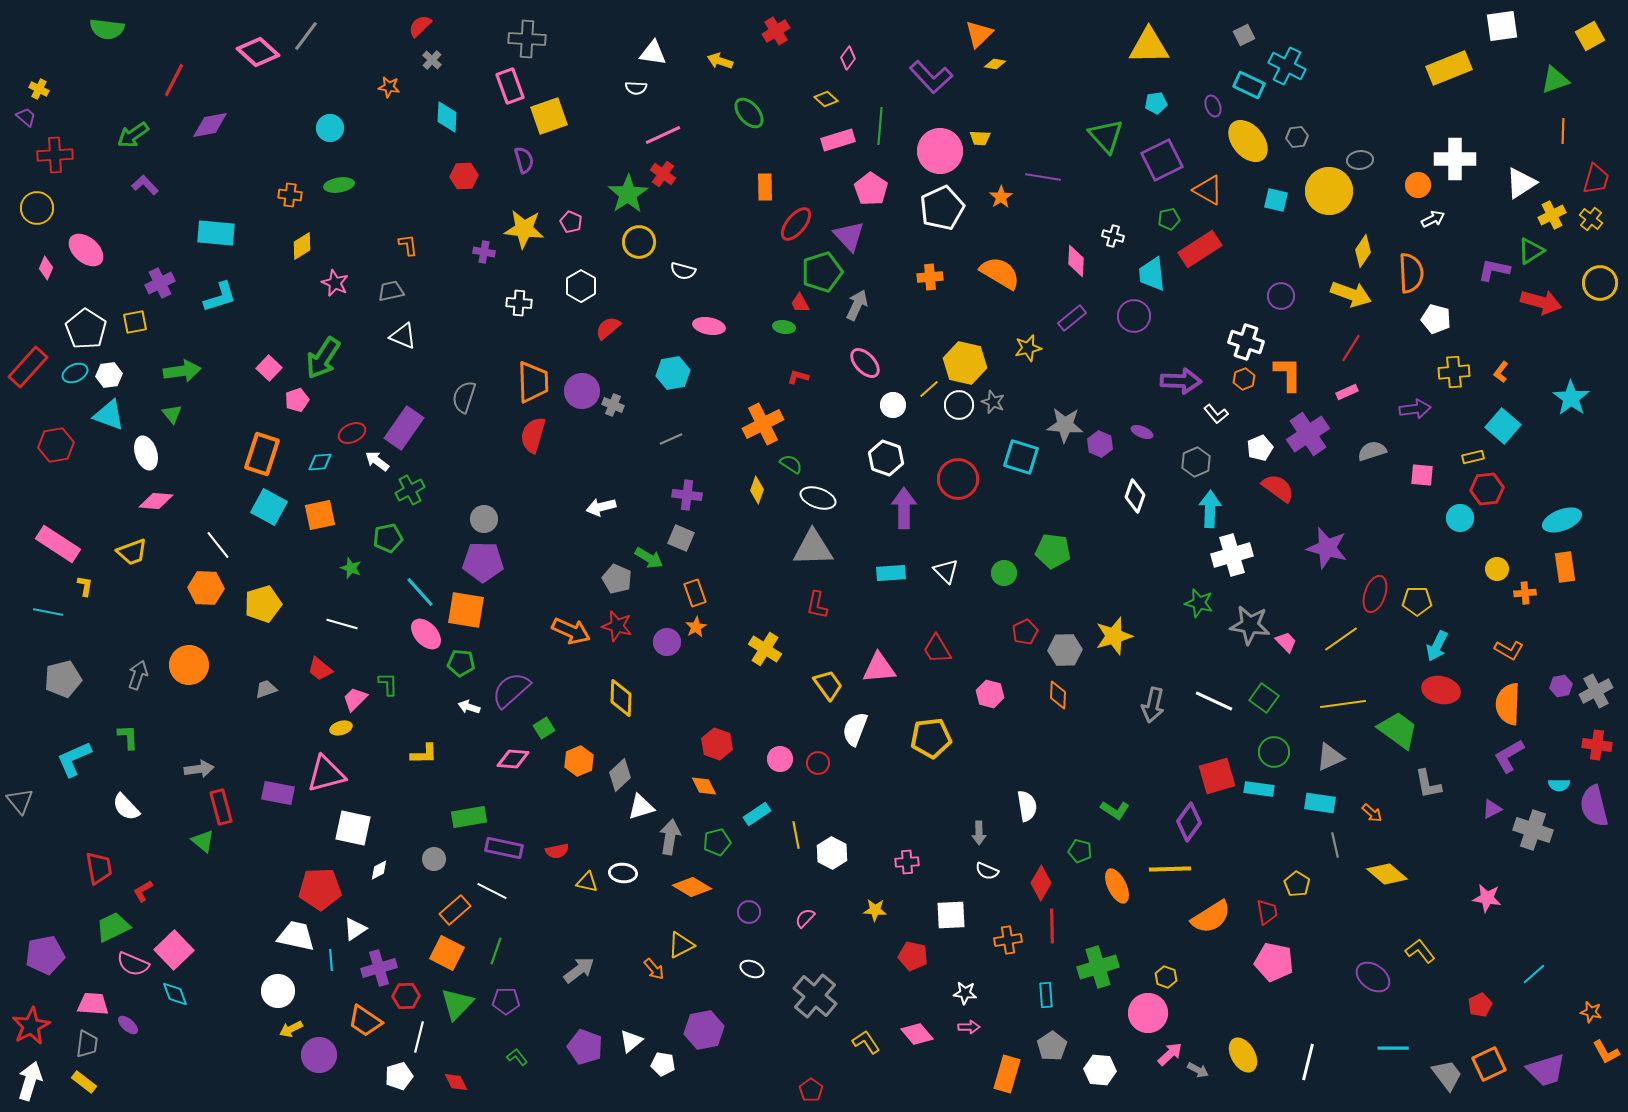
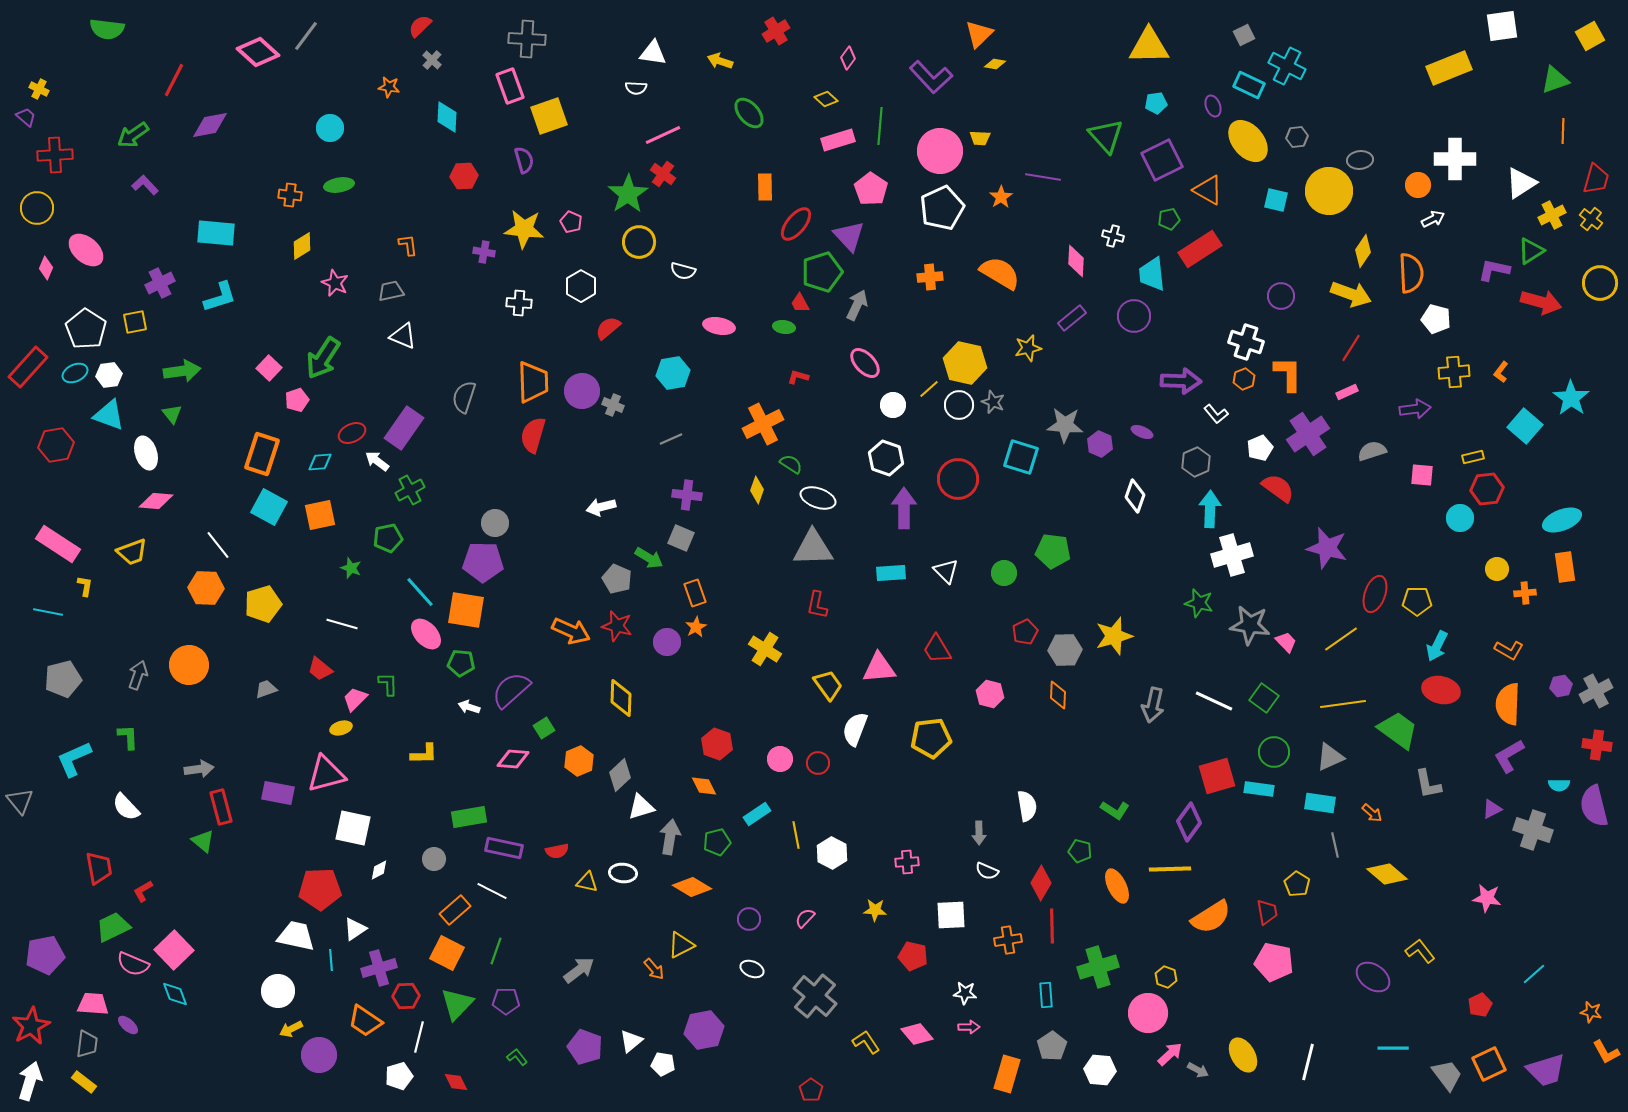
pink ellipse at (709, 326): moved 10 px right
cyan square at (1503, 426): moved 22 px right
gray circle at (484, 519): moved 11 px right, 4 px down
purple circle at (749, 912): moved 7 px down
